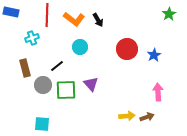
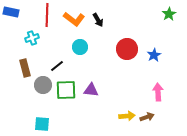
purple triangle: moved 6 px down; rotated 42 degrees counterclockwise
